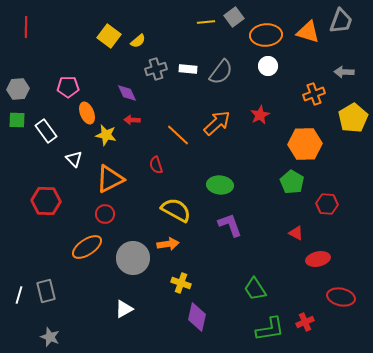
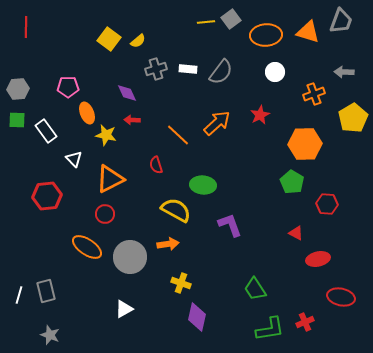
gray square at (234, 17): moved 3 px left, 2 px down
yellow square at (109, 36): moved 3 px down
white circle at (268, 66): moved 7 px right, 6 px down
green ellipse at (220, 185): moved 17 px left
red hexagon at (46, 201): moved 1 px right, 5 px up; rotated 8 degrees counterclockwise
orange ellipse at (87, 247): rotated 68 degrees clockwise
gray circle at (133, 258): moved 3 px left, 1 px up
gray star at (50, 337): moved 2 px up
